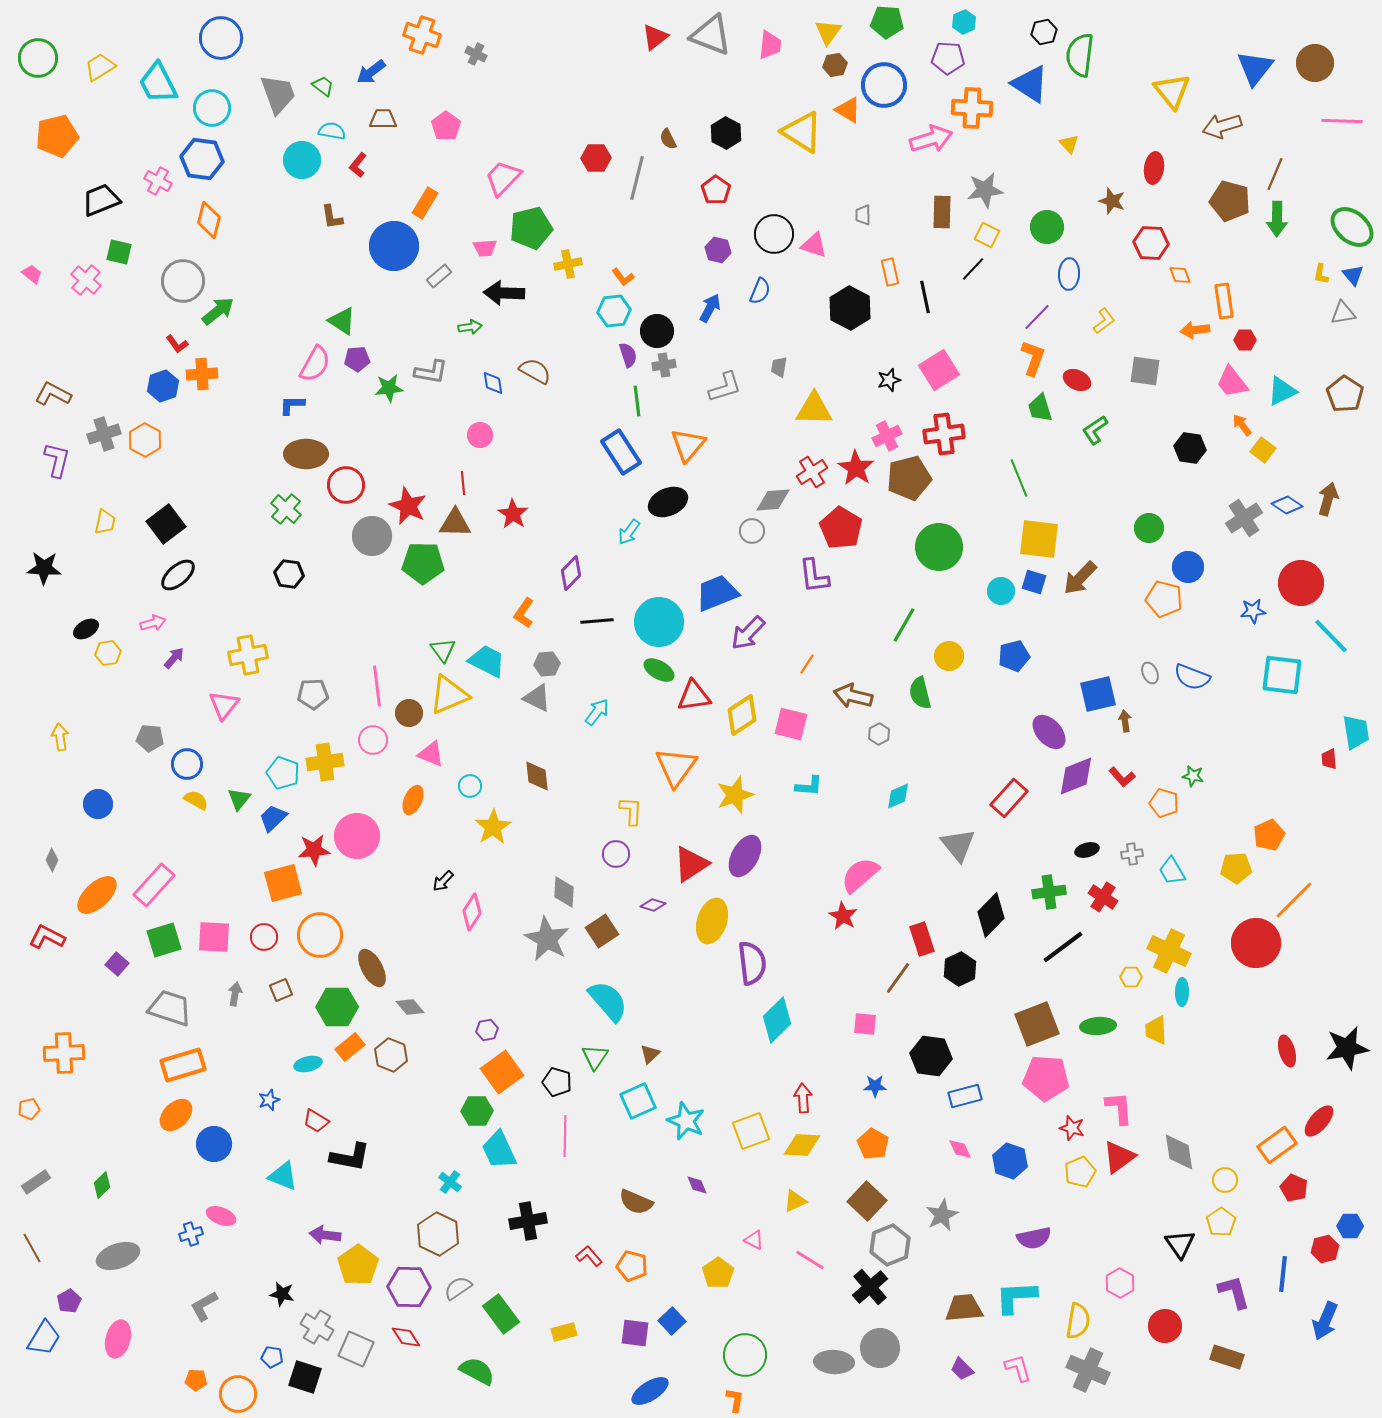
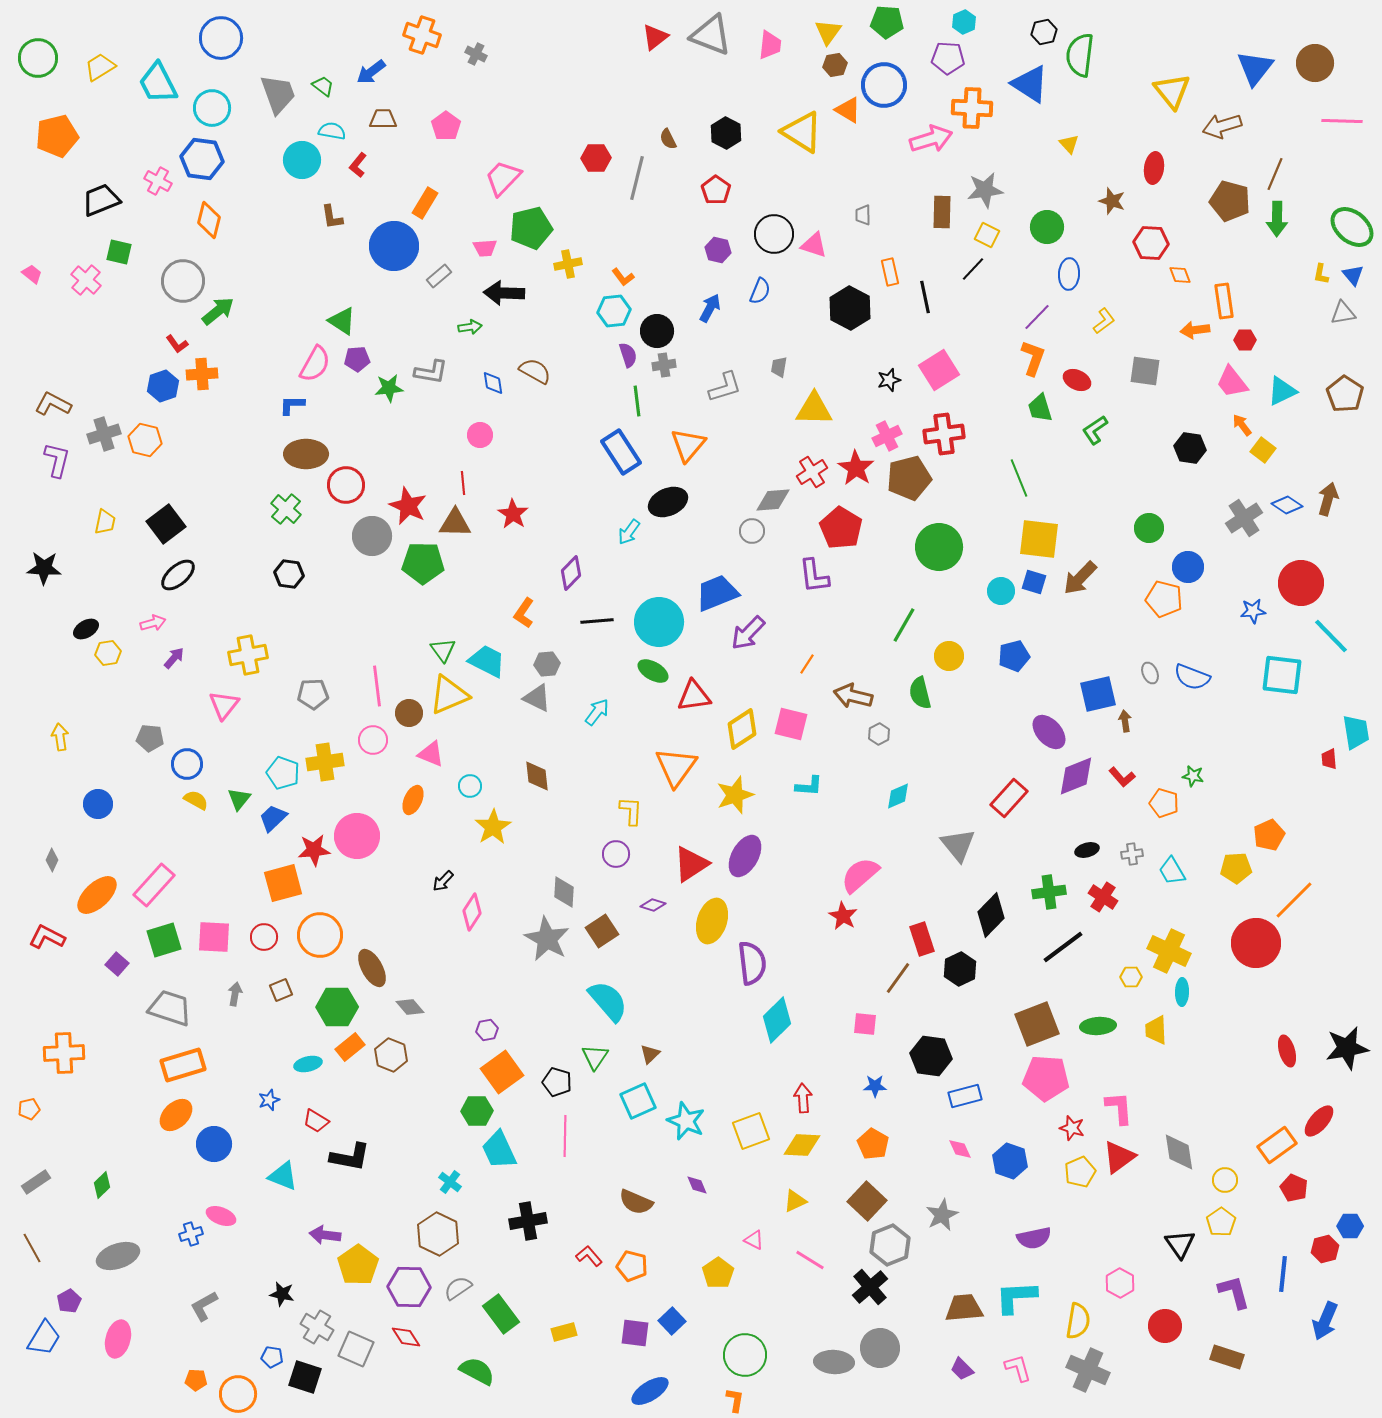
brown L-shape at (53, 394): moved 10 px down
orange hexagon at (145, 440): rotated 16 degrees counterclockwise
green ellipse at (659, 670): moved 6 px left, 1 px down
yellow diamond at (742, 715): moved 14 px down
